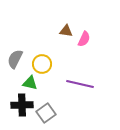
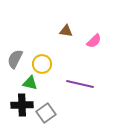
pink semicircle: moved 10 px right, 2 px down; rotated 21 degrees clockwise
